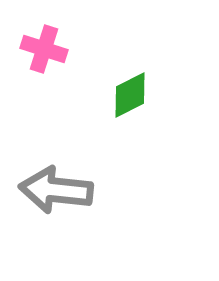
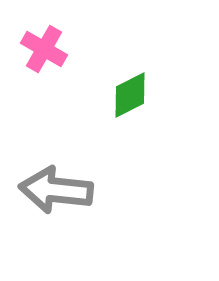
pink cross: rotated 12 degrees clockwise
